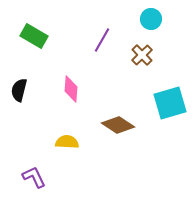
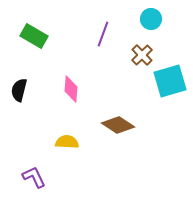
purple line: moved 1 px right, 6 px up; rotated 10 degrees counterclockwise
cyan square: moved 22 px up
